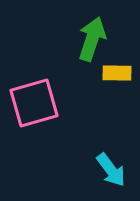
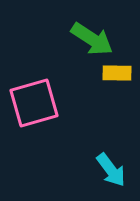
green arrow: rotated 105 degrees clockwise
